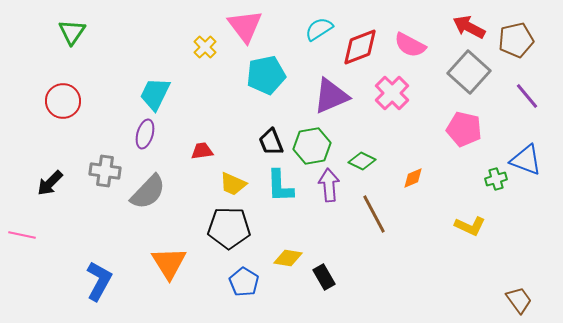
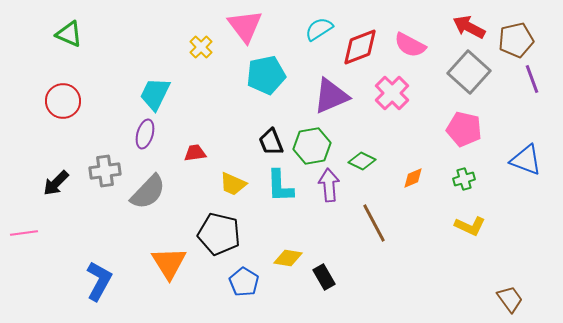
green triangle: moved 3 px left, 2 px down; rotated 40 degrees counterclockwise
yellow cross: moved 4 px left
purple line: moved 5 px right, 17 px up; rotated 20 degrees clockwise
red trapezoid: moved 7 px left, 2 px down
gray cross: rotated 16 degrees counterclockwise
green cross: moved 32 px left
black arrow: moved 6 px right
brown line: moved 9 px down
black pentagon: moved 10 px left, 6 px down; rotated 12 degrees clockwise
pink line: moved 2 px right, 2 px up; rotated 20 degrees counterclockwise
brown trapezoid: moved 9 px left, 1 px up
